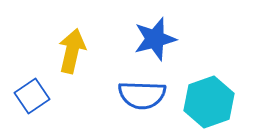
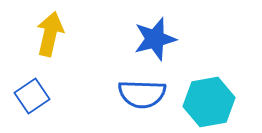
yellow arrow: moved 22 px left, 17 px up
blue semicircle: moved 1 px up
cyan hexagon: rotated 9 degrees clockwise
